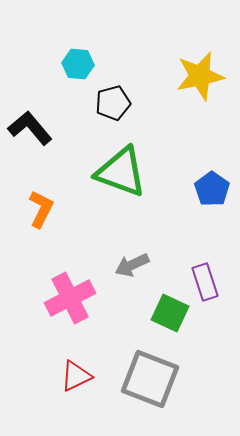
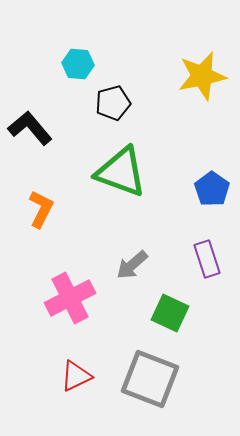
yellow star: moved 2 px right
gray arrow: rotated 16 degrees counterclockwise
purple rectangle: moved 2 px right, 23 px up
